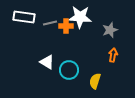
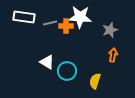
cyan circle: moved 2 px left, 1 px down
